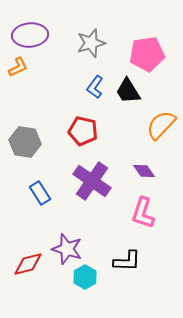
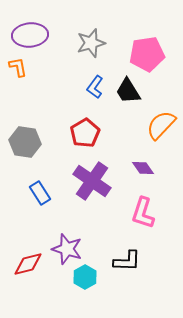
orange L-shape: rotated 75 degrees counterclockwise
red pentagon: moved 2 px right, 2 px down; rotated 28 degrees clockwise
purple diamond: moved 1 px left, 3 px up
